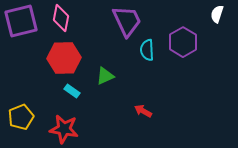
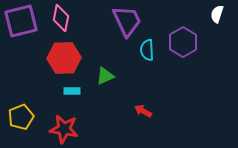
cyan rectangle: rotated 35 degrees counterclockwise
